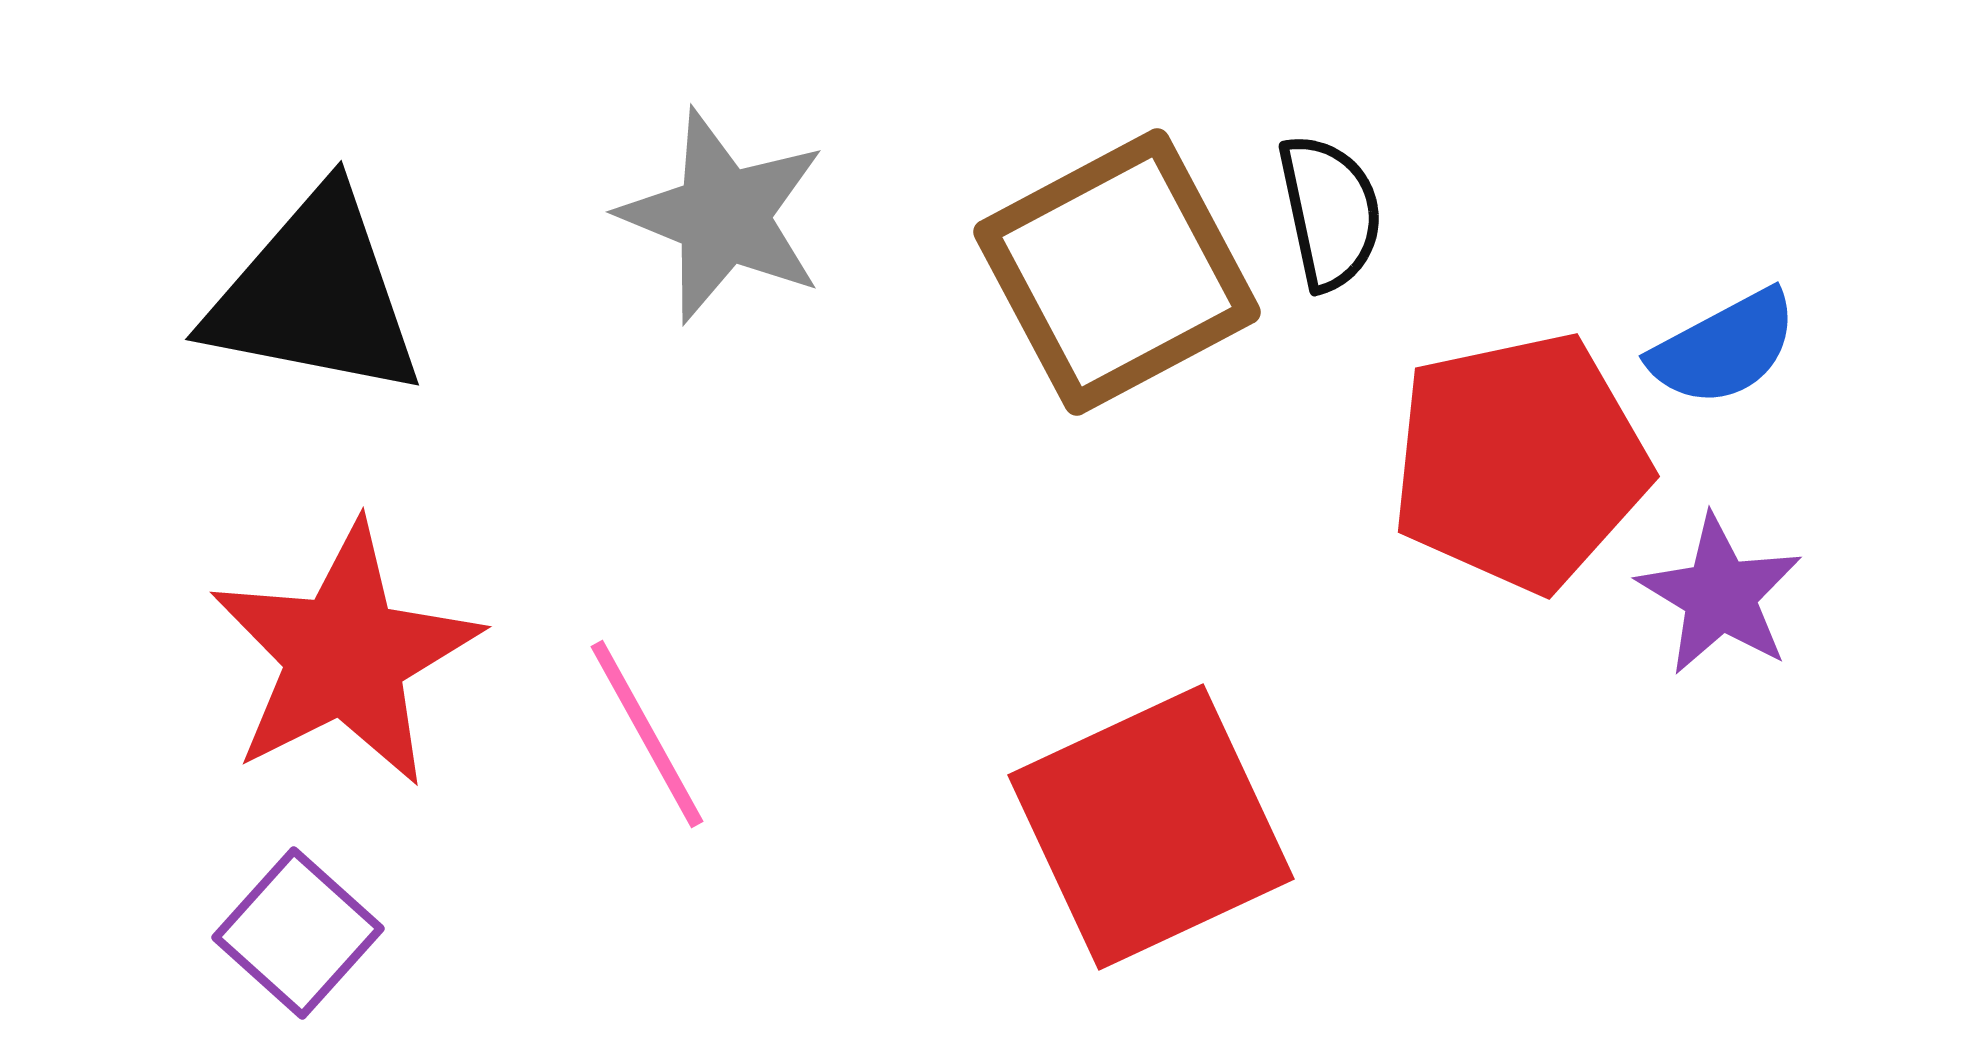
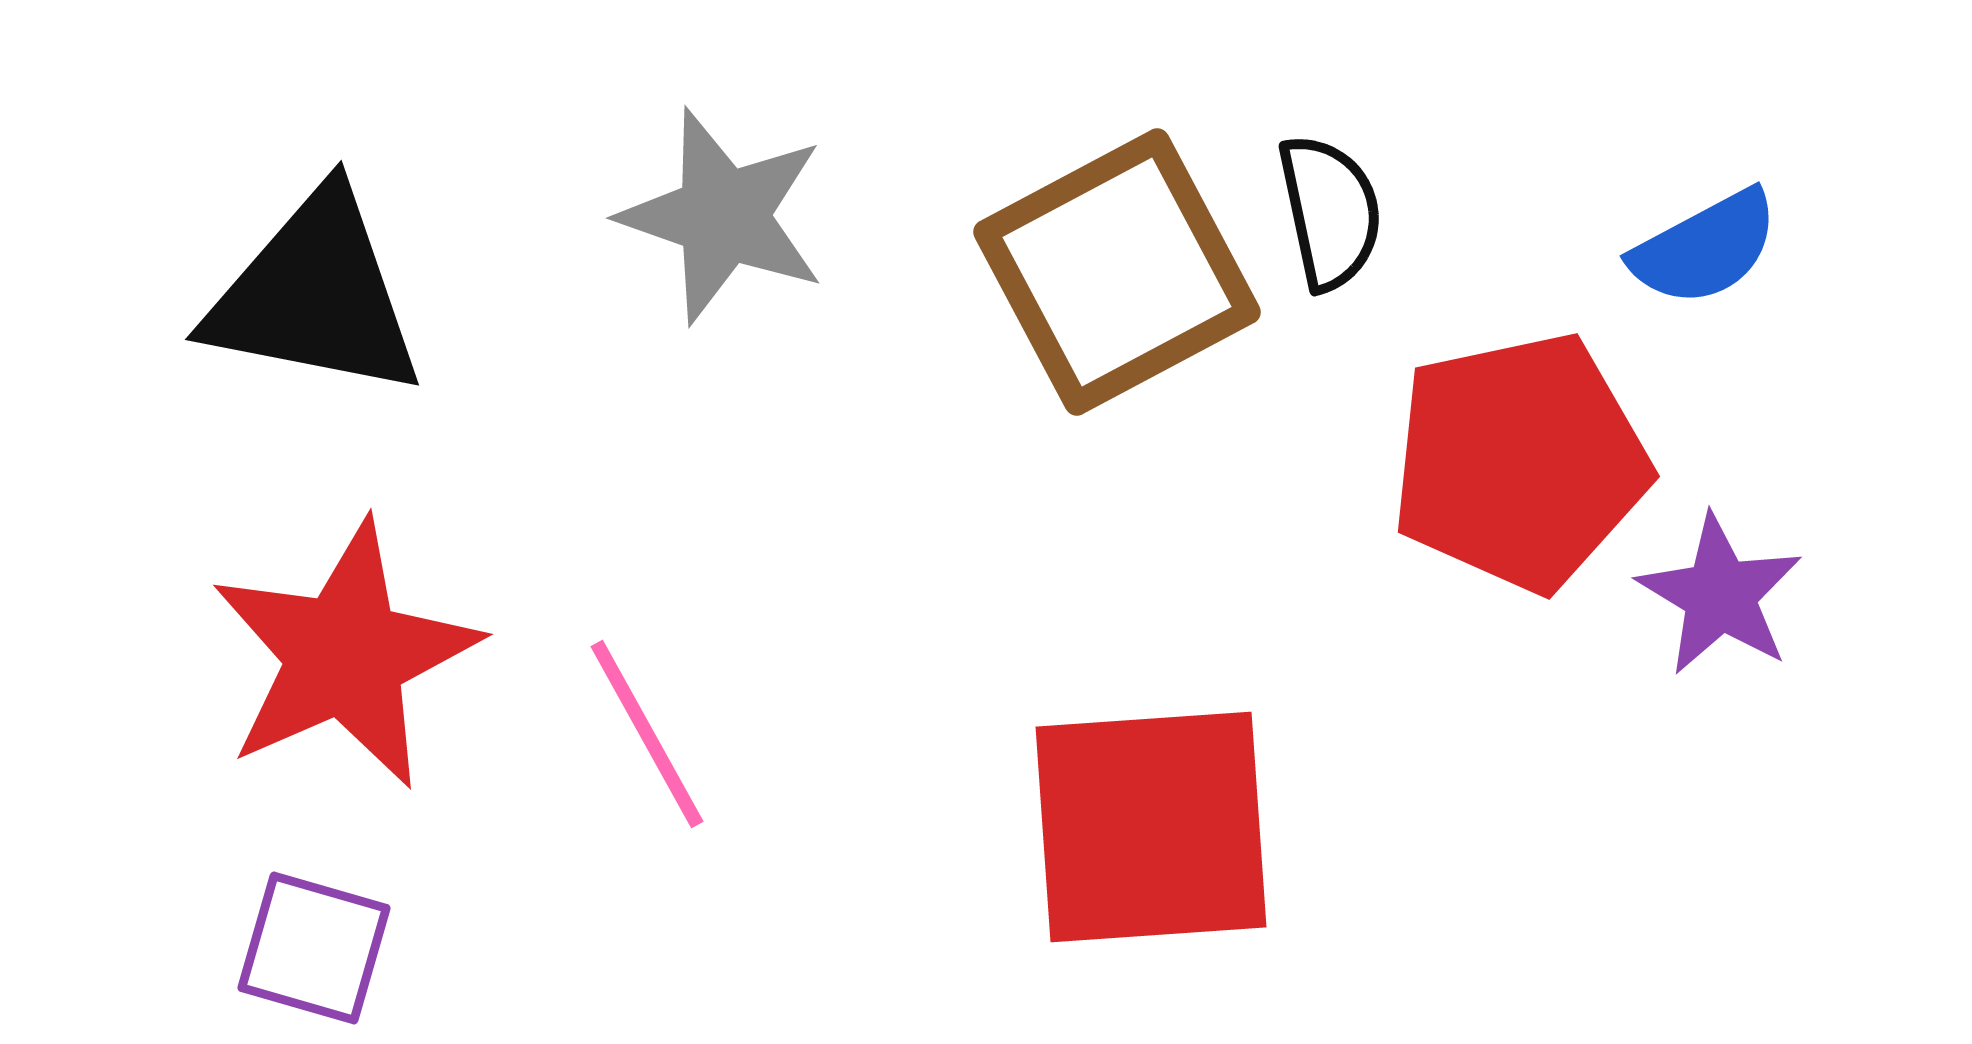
gray star: rotated 3 degrees counterclockwise
blue semicircle: moved 19 px left, 100 px up
red star: rotated 3 degrees clockwise
red square: rotated 21 degrees clockwise
purple square: moved 16 px right, 15 px down; rotated 26 degrees counterclockwise
